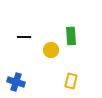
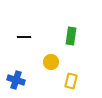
green rectangle: rotated 12 degrees clockwise
yellow circle: moved 12 px down
blue cross: moved 2 px up
